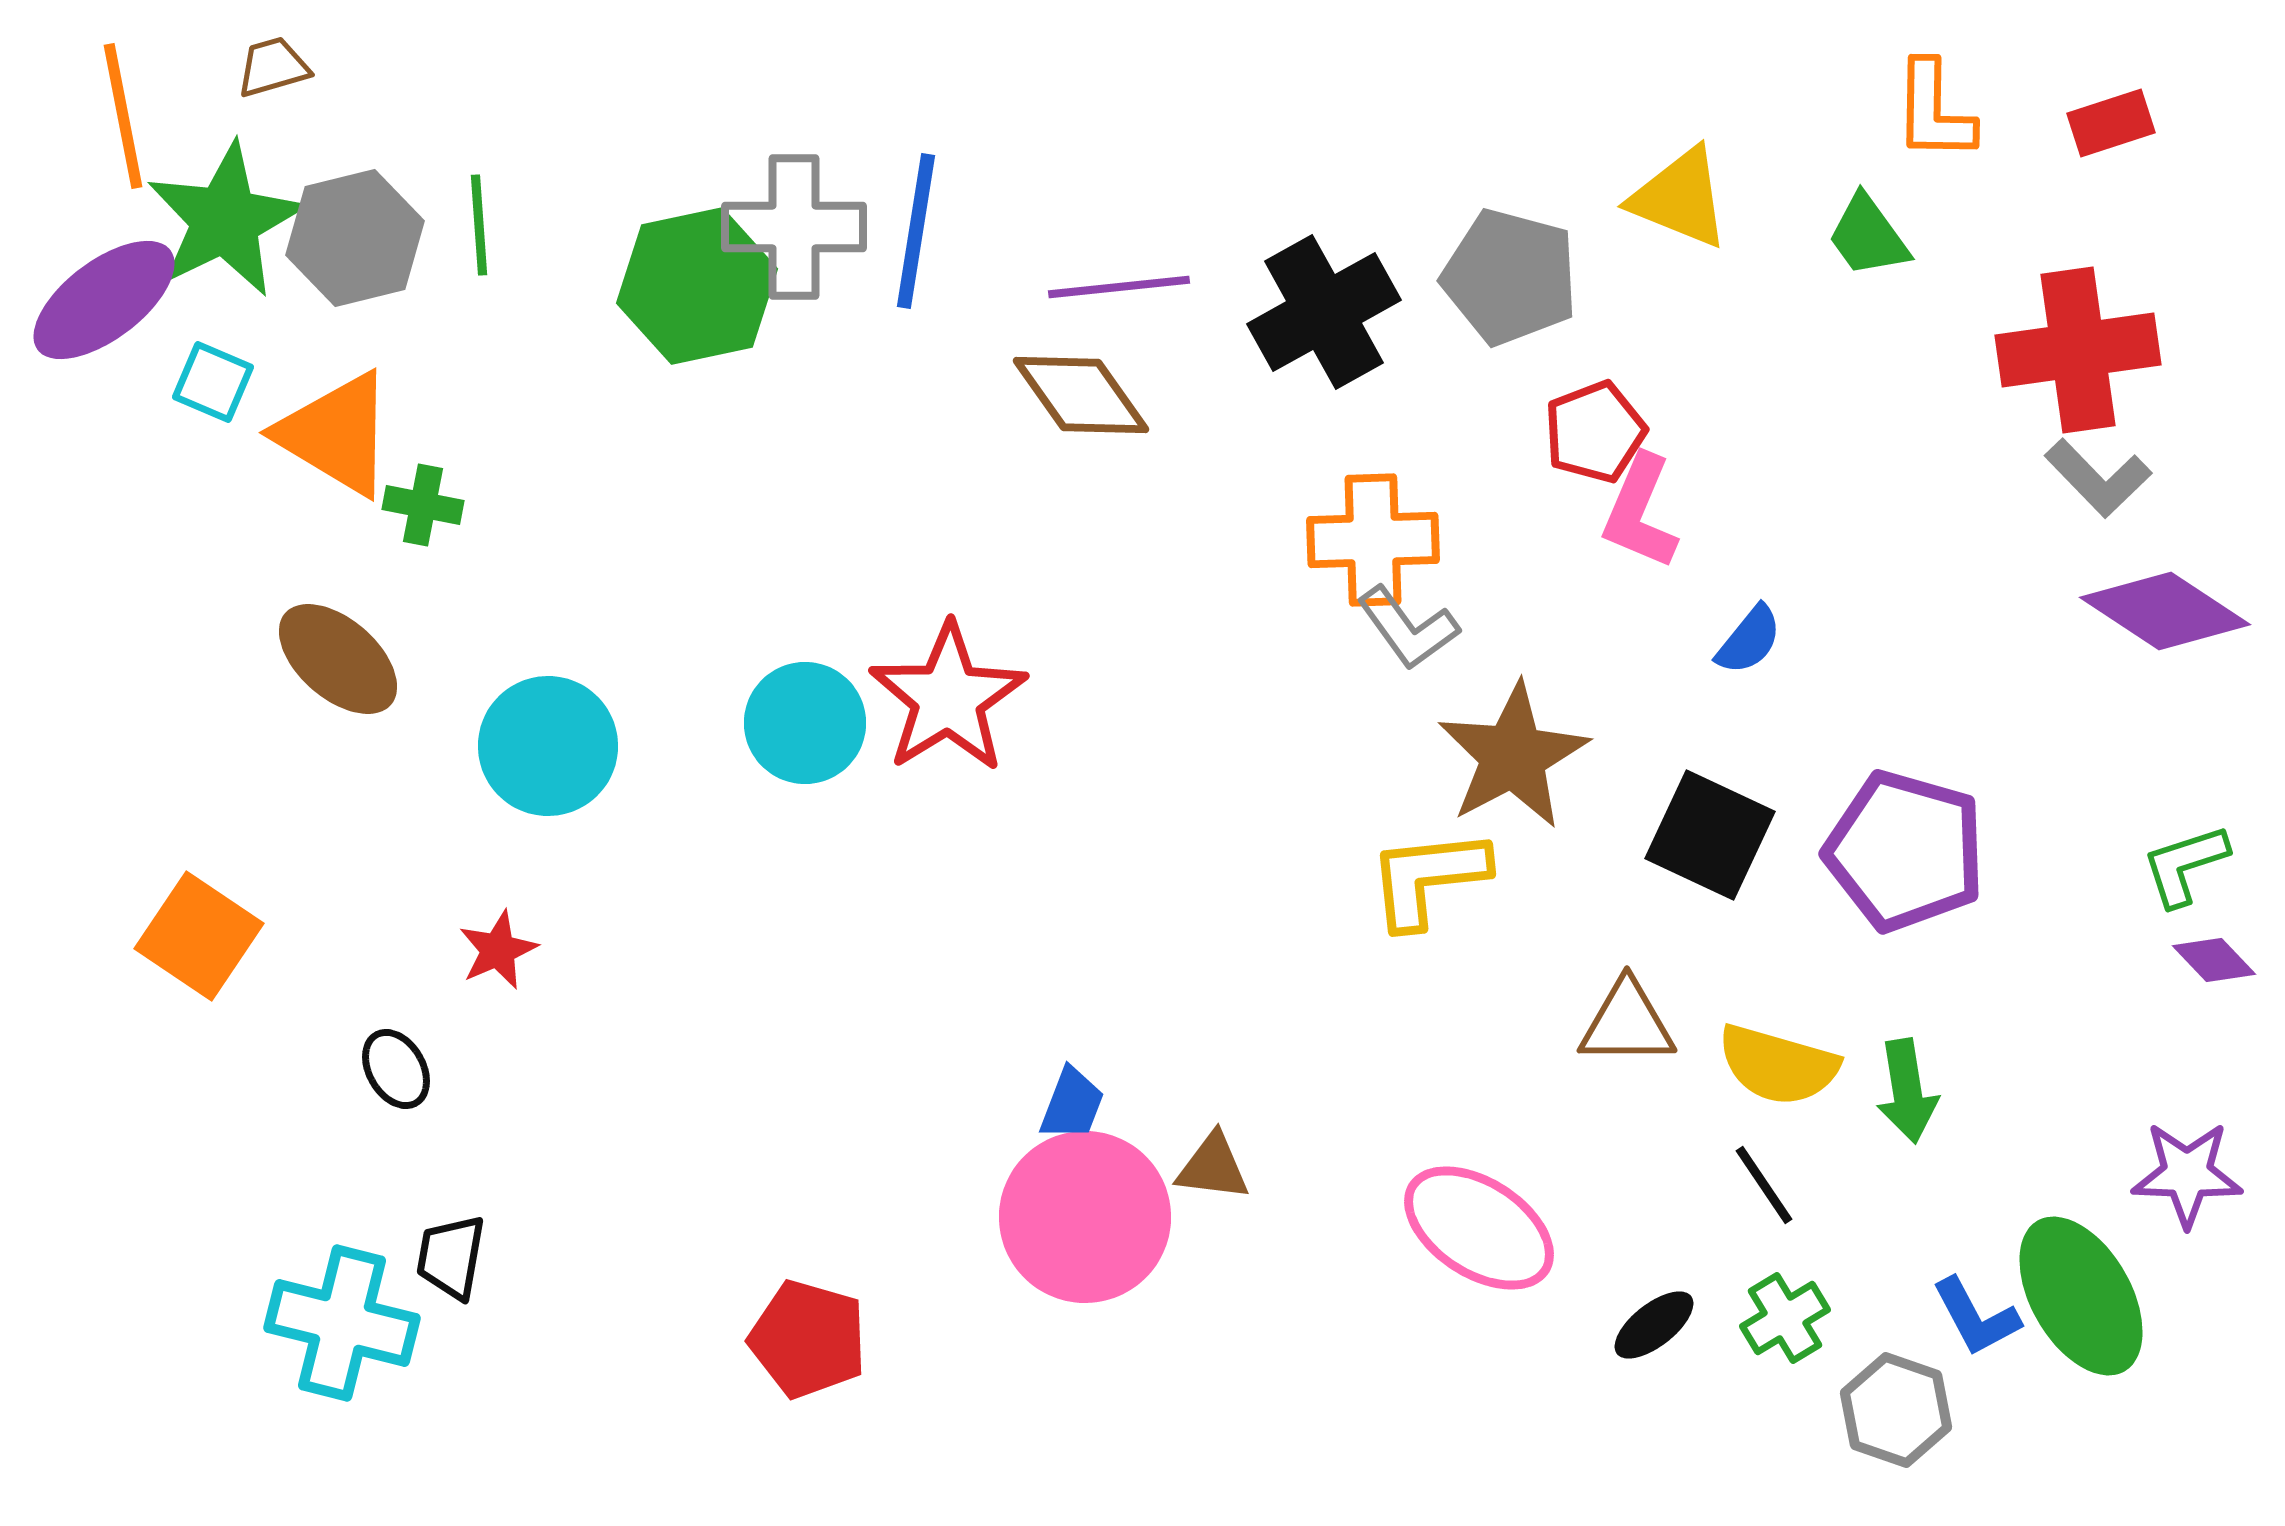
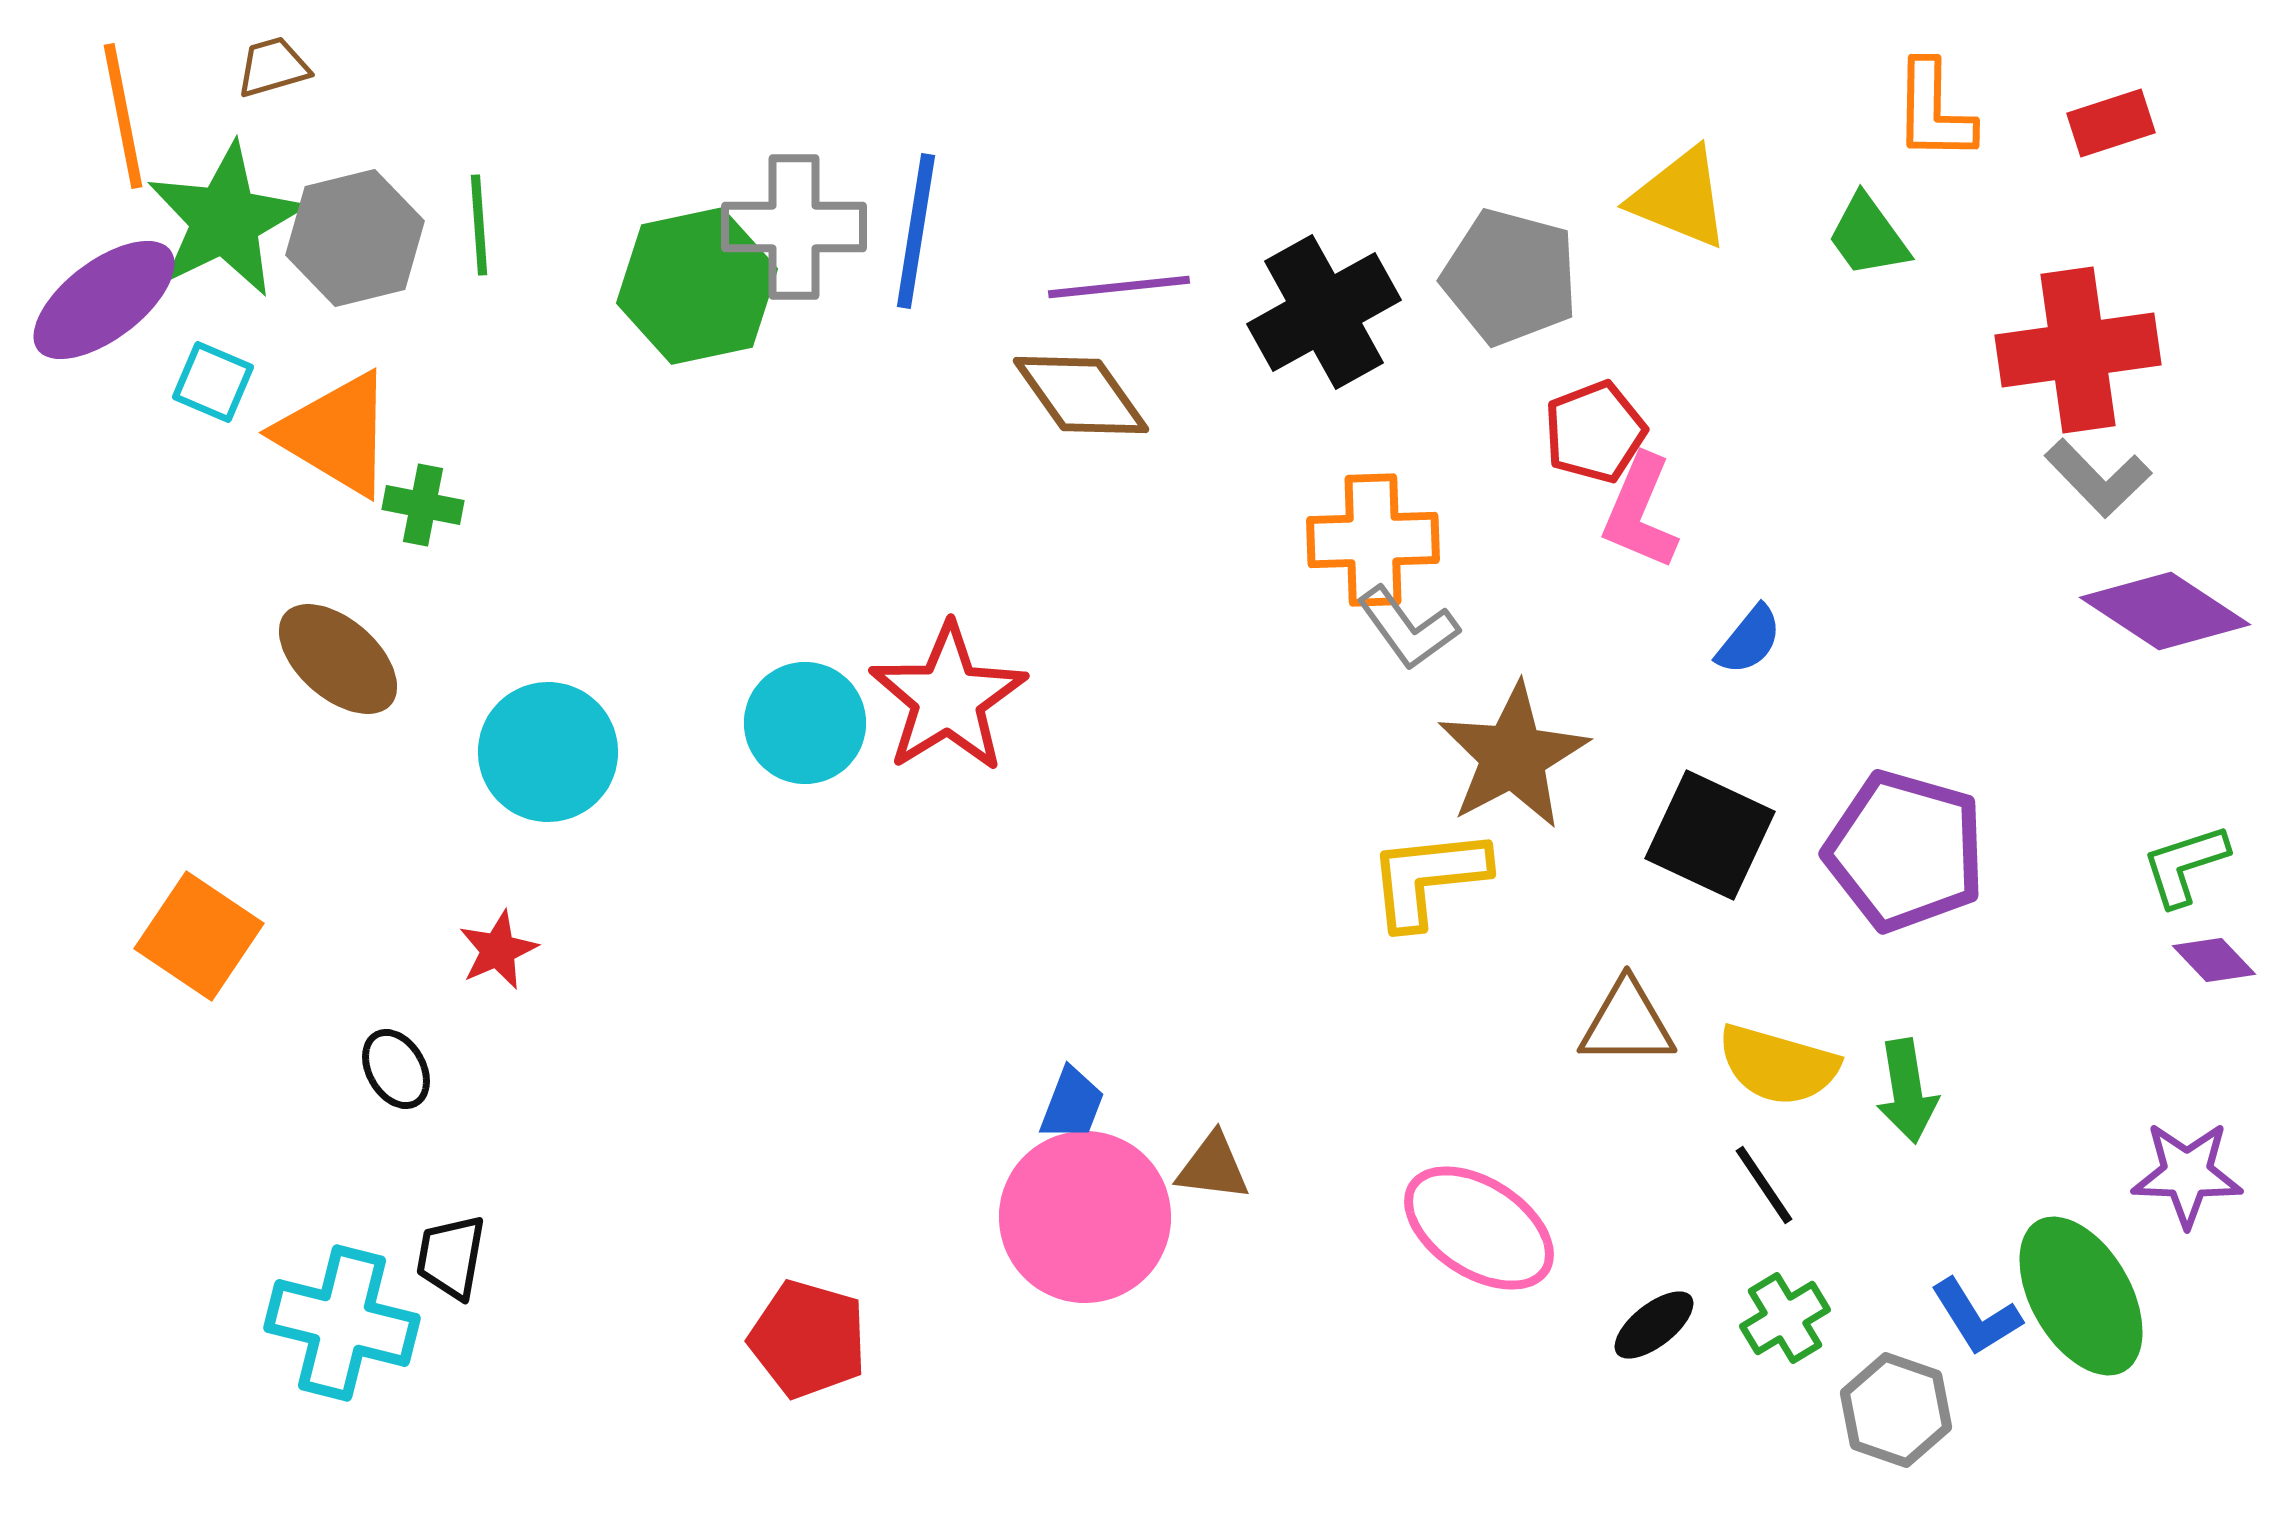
cyan circle at (548, 746): moved 6 px down
blue L-shape at (1976, 1317): rotated 4 degrees counterclockwise
